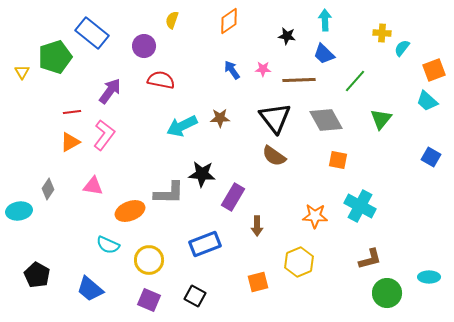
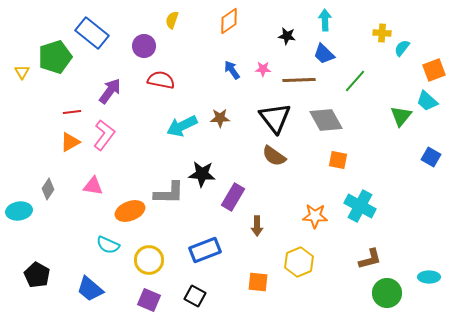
green triangle at (381, 119): moved 20 px right, 3 px up
blue rectangle at (205, 244): moved 6 px down
orange square at (258, 282): rotated 20 degrees clockwise
